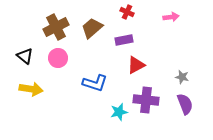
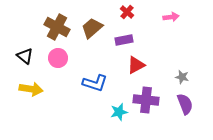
red cross: rotated 16 degrees clockwise
brown cross: moved 1 px right; rotated 35 degrees counterclockwise
